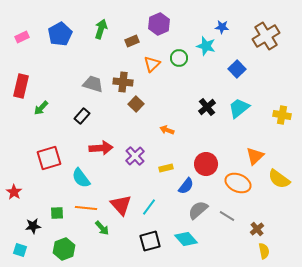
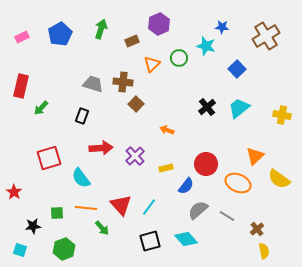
black rectangle at (82, 116): rotated 21 degrees counterclockwise
